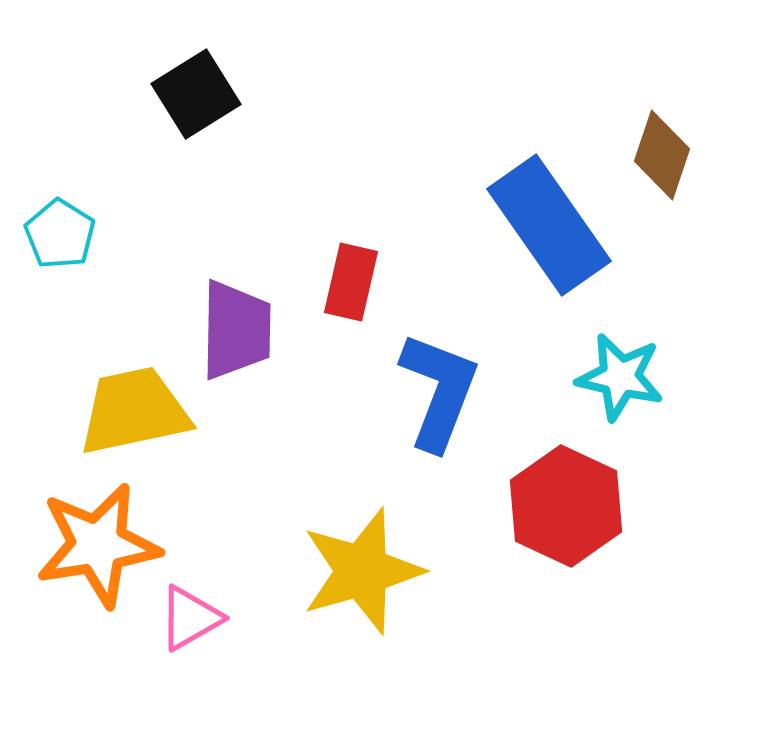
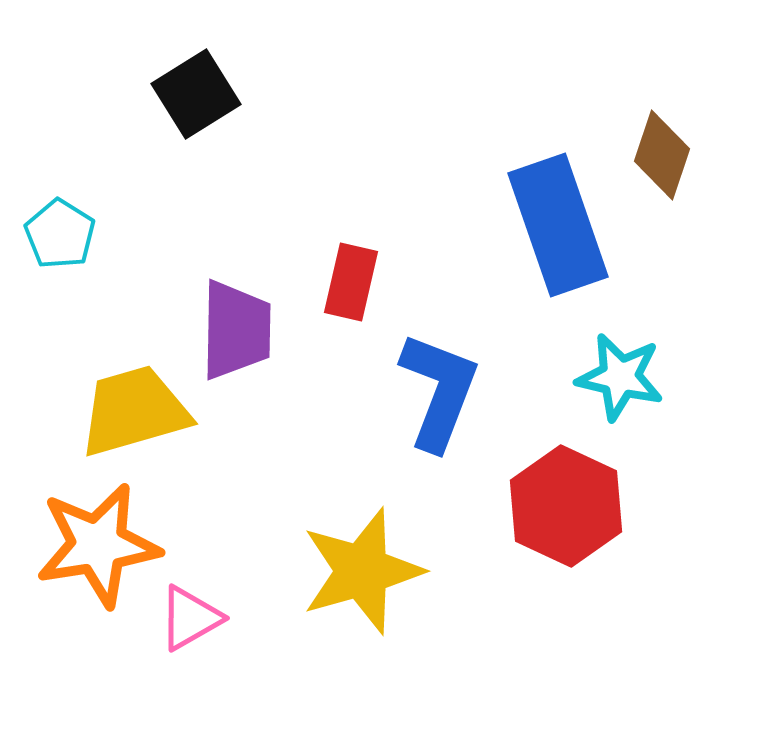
blue rectangle: moved 9 px right; rotated 16 degrees clockwise
yellow trapezoid: rotated 4 degrees counterclockwise
